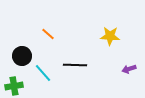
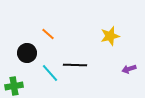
yellow star: rotated 18 degrees counterclockwise
black circle: moved 5 px right, 3 px up
cyan line: moved 7 px right
